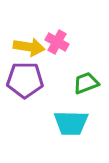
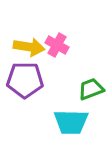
pink cross: moved 3 px down
green trapezoid: moved 5 px right, 6 px down
cyan trapezoid: moved 1 px up
